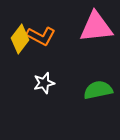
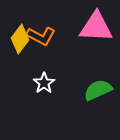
pink triangle: rotated 9 degrees clockwise
white star: rotated 20 degrees counterclockwise
green semicircle: rotated 12 degrees counterclockwise
